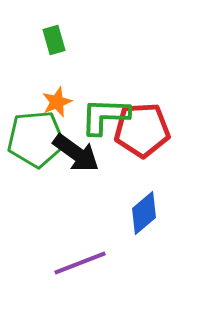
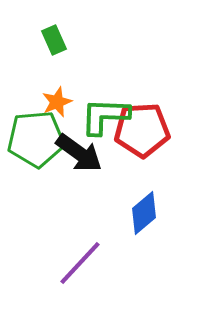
green rectangle: rotated 8 degrees counterclockwise
black arrow: moved 3 px right
purple line: rotated 26 degrees counterclockwise
